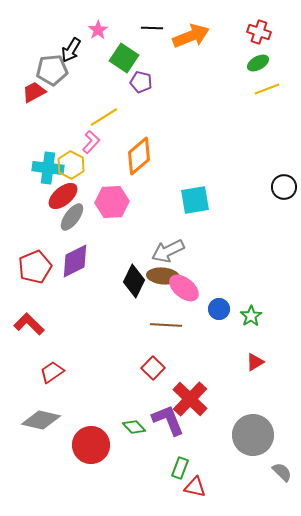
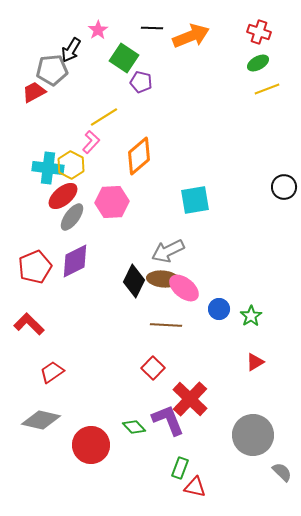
brown ellipse at (163, 276): moved 3 px down
